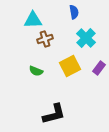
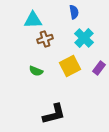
cyan cross: moved 2 px left
